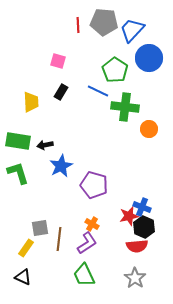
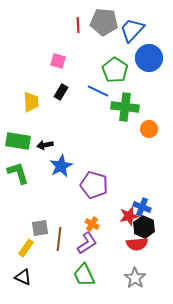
red semicircle: moved 2 px up
